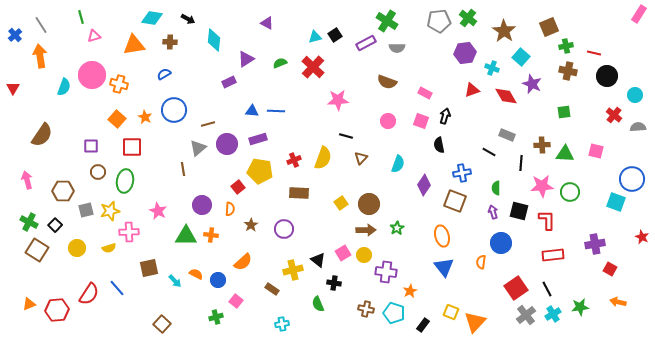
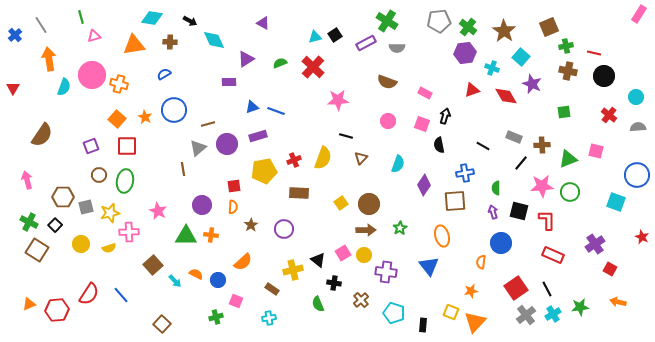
green cross at (468, 18): moved 9 px down
black arrow at (188, 19): moved 2 px right, 2 px down
purple triangle at (267, 23): moved 4 px left
cyan diamond at (214, 40): rotated 30 degrees counterclockwise
orange arrow at (40, 56): moved 9 px right, 3 px down
black circle at (607, 76): moved 3 px left
purple rectangle at (229, 82): rotated 24 degrees clockwise
cyan circle at (635, 95): moved 1 px right, 2 px down
blue triangle at (252, 111): moved 4 px up; rotated 24 degrees counterclockwise
blue line at (276, 111): rotated 18 degrees clockwise
red cross at (614, 115): moved 5 px left
pink square at (421, 121): moved 1 px right, 3 px down
gray rectangle at (507, 135): moved 7 px right, 2 px down
purple rectangle at (258, 139): moved 3 px up
purple square at (91, 146): rotated 21 degrees counterclockwise
red square at (132, 147): moved 5 px left, 1 px up
black line at (489, 152): moved 6 px left, 6 px up
green triangle at (565, 154): moved 3 px right, 5 px down; rotated 24 degrees counterclockwise
black line at (521, 163): rotated 35 degrees clockwise
yellow pentagon at (260, 171): moved 4 px right; rotated 20 degrees counterclockwise
brown circle at (98, 172): moved 1 px right, 3 px down
blue cross at (462, 173): moved 3 px right
blue circle at (632, 179): moved 5 px right, 4 px up
red square at (238, 187): moved 4 px left, 1 px up; rotated 32 degrees clockwise
brown hexagon at (63, 191): moved 6 px down
brown square at (455, 201): rotated 25 degrees counterclockwise
orange semicircle at (230, 209): moved 3 px right, 2 px up
gray square at (86, 210): moved 3 px up
yellow star at (110, 211): moved 2 px down
green star at (397, 228): moved 3 px right
purple cross at (595, 244): rotated 24 degrees counterclockwise
yellow circle at (77, 248): moved 4 px right, 4 px up
red rectangle at (553, 255): rotated 30 degrees clockwise
blue triangle at (444, 267): moved 15 px left, 1 px up
brown square at (149, 268): moved 4 px right, 3 px up; rotated 30 degrees counterclockwise
blue line at (117, 288): moved 4 px right, 7 px down
orange star at (410, 291): moved 61 px right; rotated 16 degrees clockwise
pink square at (236, 301): rotated 16 degrees counterclockwise
brown cross at (366, 309): moved 5 px left, 9 px up; rotated 35 degrees clockwise
cyan cross at (282, 324): moved 13 px left, 6 px up
black rectangle at (423, 325): rotated 32 degrees counterclockwise
